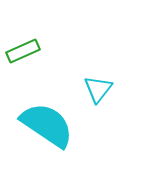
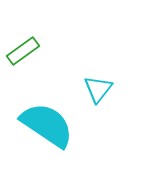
green rectangle: rotated 12 degrees counterclockwise
